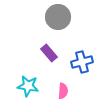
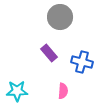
gray circle: moved 2 px right
blue cross: rotated 30 degrees clockwise
cyan star: moved 11 px left, 5 px down; rotated 10 degrees counterclockwise
